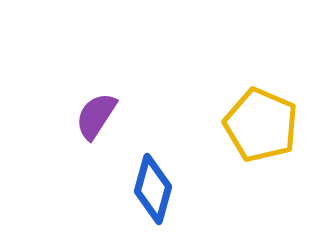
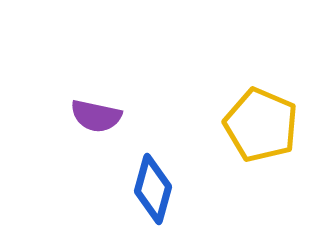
purple semicircle: rotated 111 degrees counterclockwise
